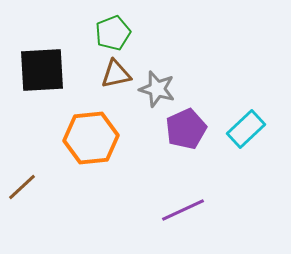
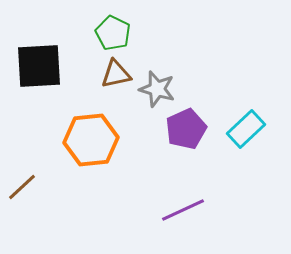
green pentagon: rotated 24 degrees counterclockwise
black square: moved 3 px left, 4 px up
orange hexagon: moved 2 px down
